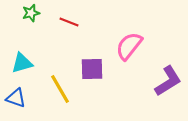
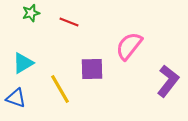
cyan triangle: moved 1 px right; rotated 15 degrees counterclockwise
purple L-shape: rotated 20 degrees counterclockwise
